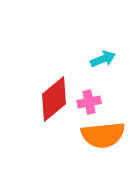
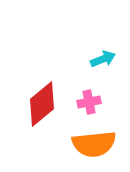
red diamond: moved 12 px left, 5 px down
orange semicircle: moved 9 px left, 9 px down
